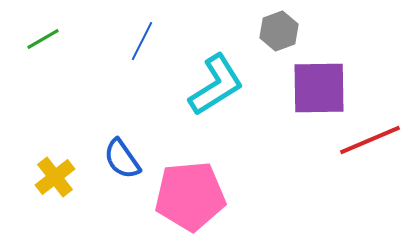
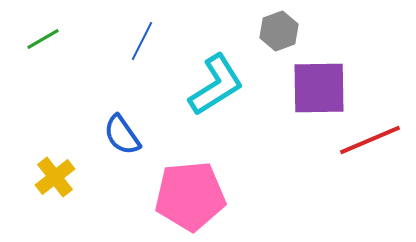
blue semicircle: moved 24 px up
